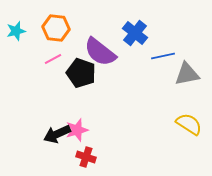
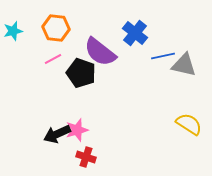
cyan star: moved 3 px left
gray triangle: moved 3 px left, 9 px up; rotated 24 degrees clockwise
